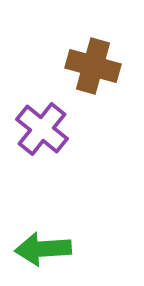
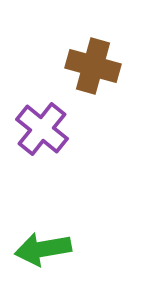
green arrow: rotated 6 degrees counterclockwise
